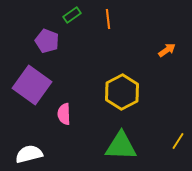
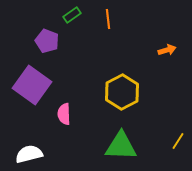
orange arrow: rotated 18 degrees clockwise
